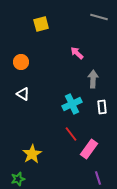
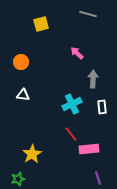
gray line: moved 11 px left, 3 px up
white triangle: moved 1 px down; rotated 24 degrees counterclockwise
pink rectangle: rotated 48 degrees clockwise
